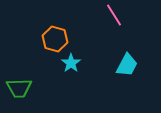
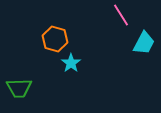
pink line: moved 7 px right
cyan trapezoid: moved 17 px right, 22 px up
